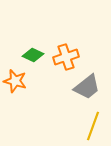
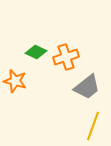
green diamond: moved 3 px right, 3 px up
